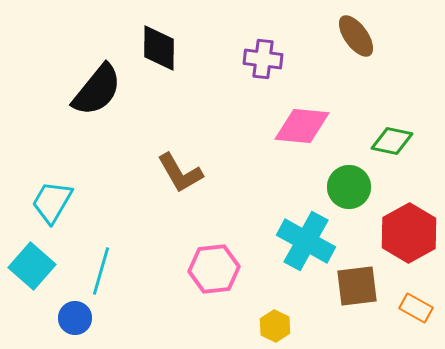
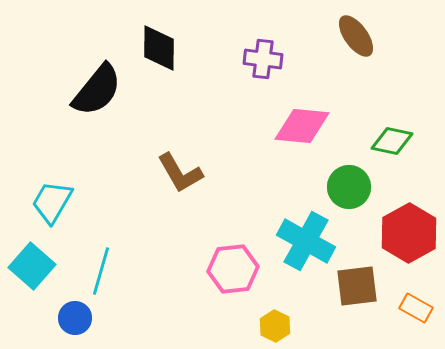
pink hexagon: moved 19 px right
